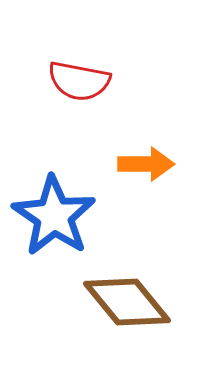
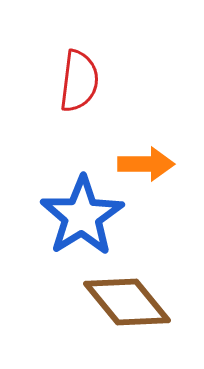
red semicircle: rotated 94 degrees counterclockwise
blue star: moved 28 px right; rotated 6 degrees clockwise
